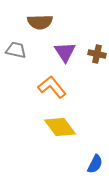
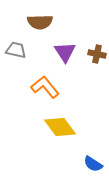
orange L-shape: moved 7 px left
blue semicircle: moved 2 px left; rotated 96 degrees clockwise
